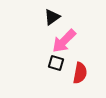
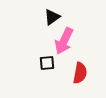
pink arrow: rotated 20 degrees counterclockwise
black square: moved 9 px left; rotated 21 degrees counterclockwise
